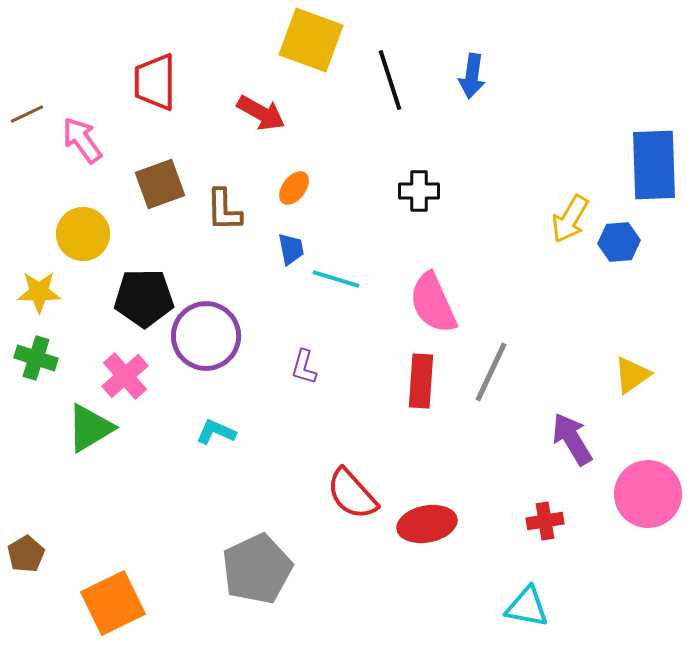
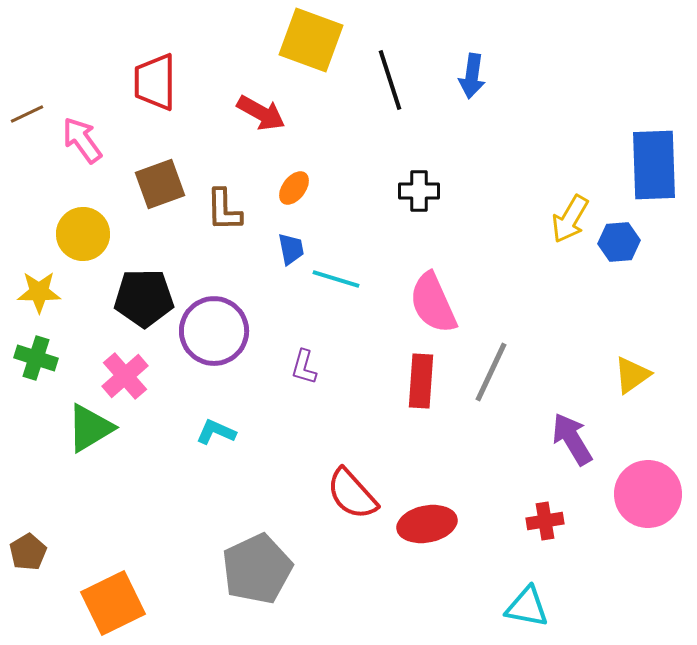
purple circle: moved 8 px right, 5 px up
brown pentagon: moved 2 px right, 2 px up
